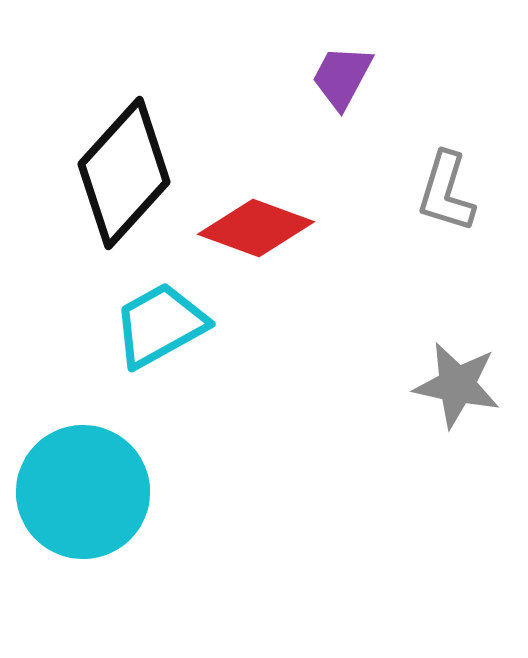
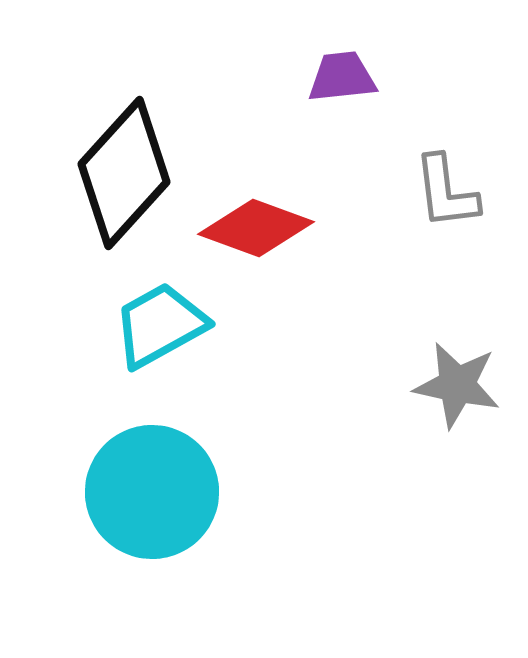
purple trapezoid: rotated 56 degrees clockwise
gray L-shape: rotated 24 degrees counterclockwise
cyan circle: moved 69 px right
